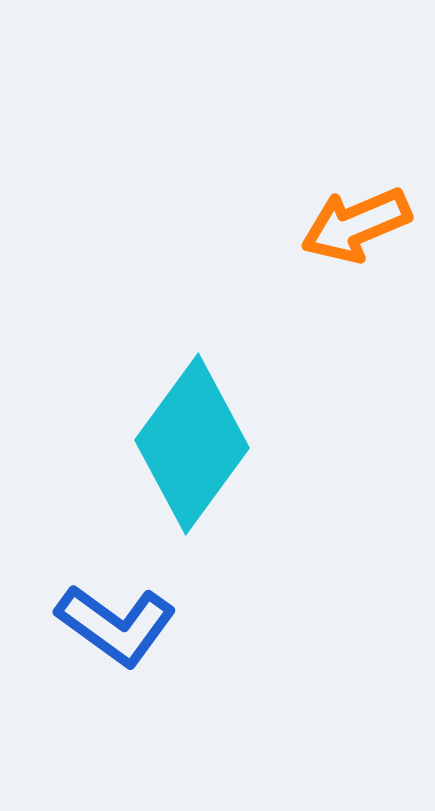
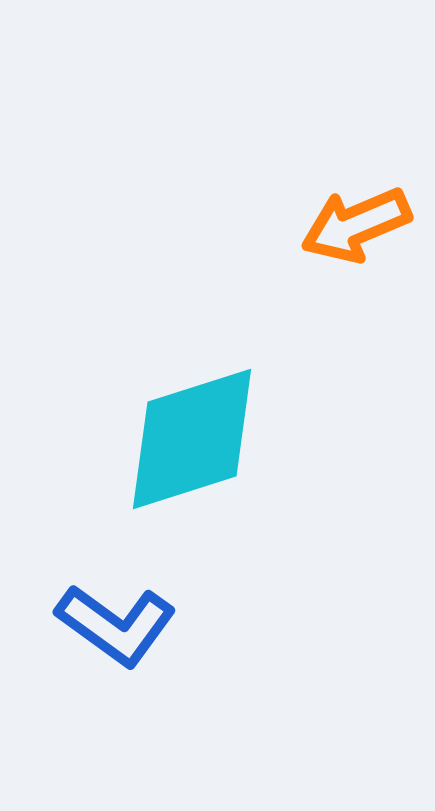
cyan diamond: moved 5 px up; rotated 36 degrees clockwise
